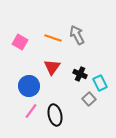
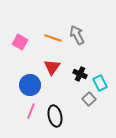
blue circle: moved 1 px right, 1 px up
pink line: rotated 14 degrees counterclockwise
black ellipse: moved 1 px down
